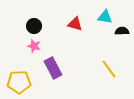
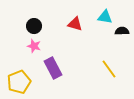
yellow pentagon: rotated 20 degrees counterclockwise
